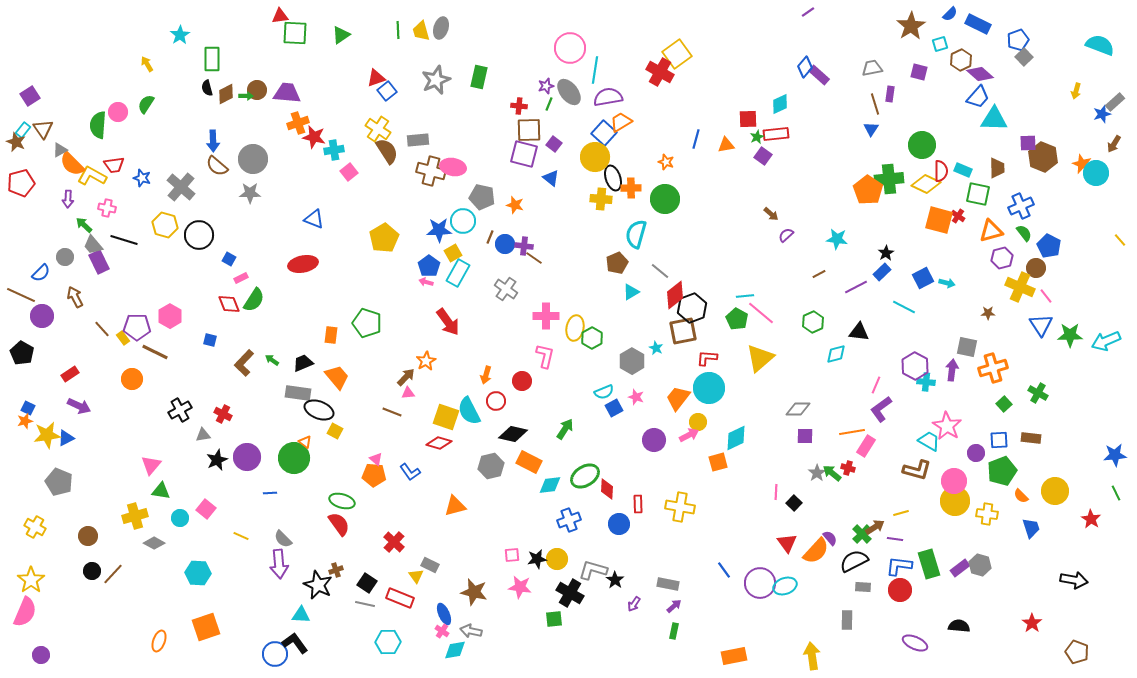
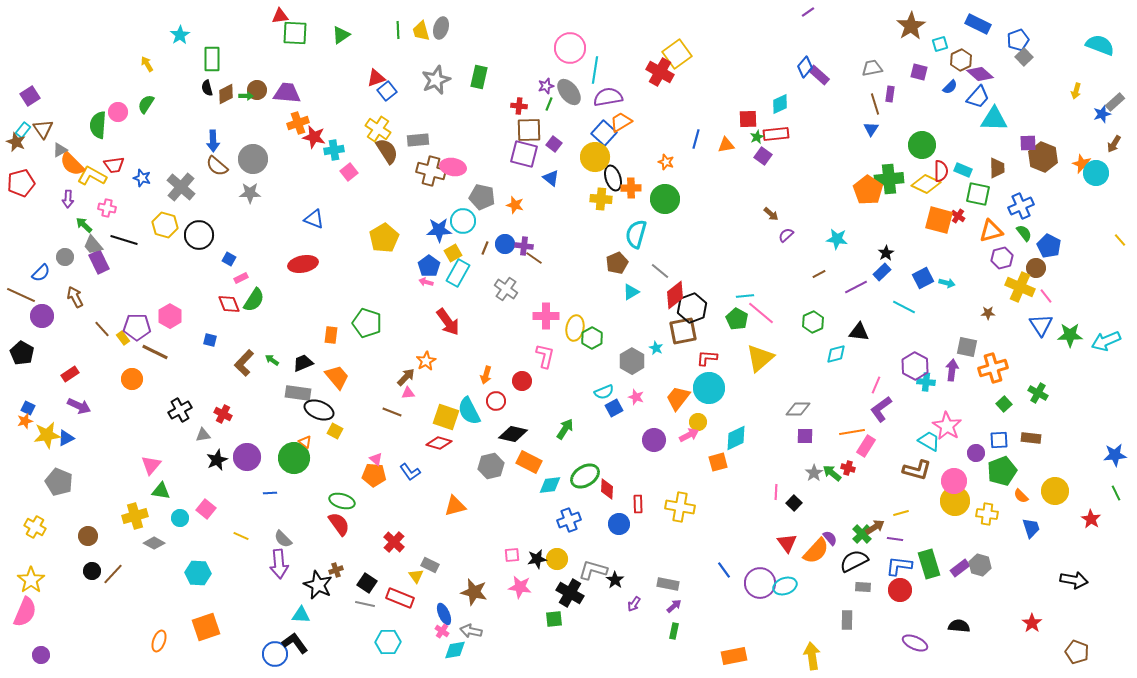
blue semicircle at (950, 14): moved 73 px down
brown line at (490, 237): moved 5 px left, 11 px down
gray star at (817, 473): moved 3 px left
